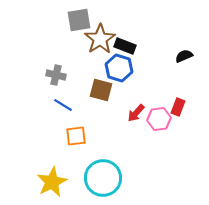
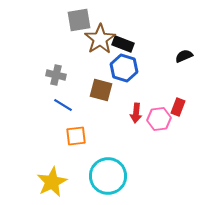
black rectangle: moved 2 px left, 2 px up
blue hexagon: moved 5 px right
red arrow: rotated 36 degrees counterclockwise
cyan circle: moved 5 px right, 2 px up
